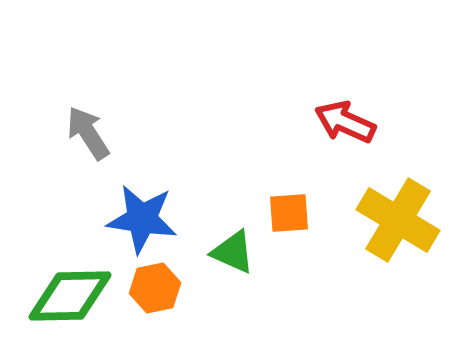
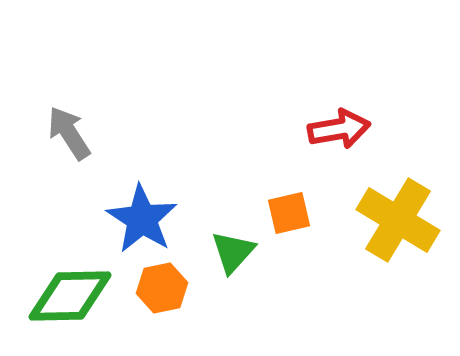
red arrow: moved 6 px left, 7 px down; rotated 146 degrees clockwise
gray arrow: moved 19 px left
orange square: rotated 9 degrees counterclockwise
blue star: rotated 24 degrees clockwise
green triangle: rotated 48 degrees clockwise
orange hexagon: moved 7 px right
